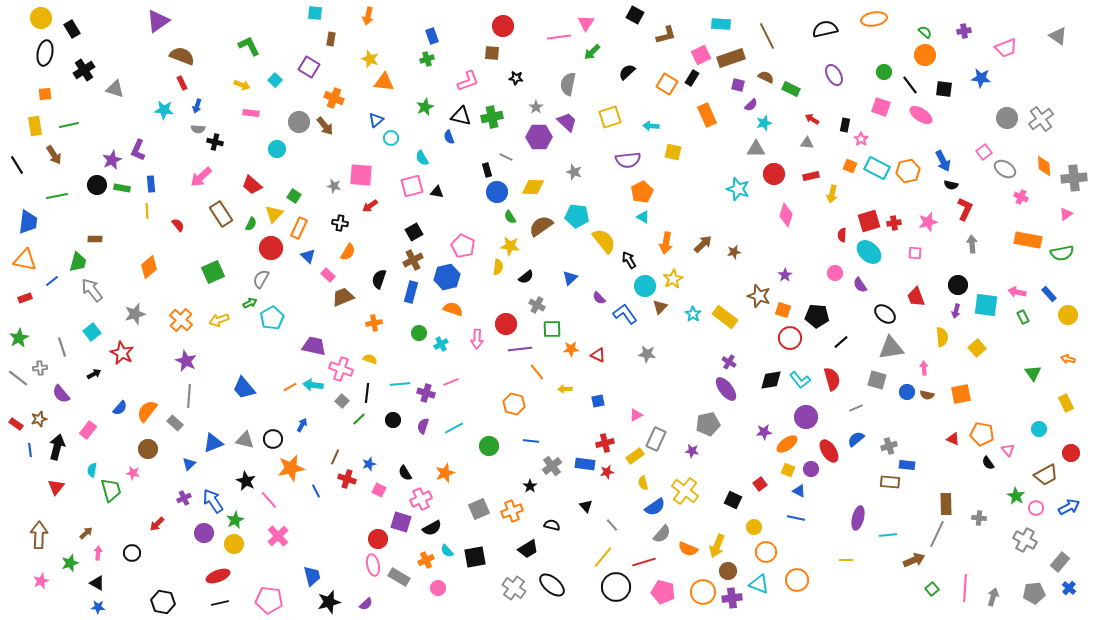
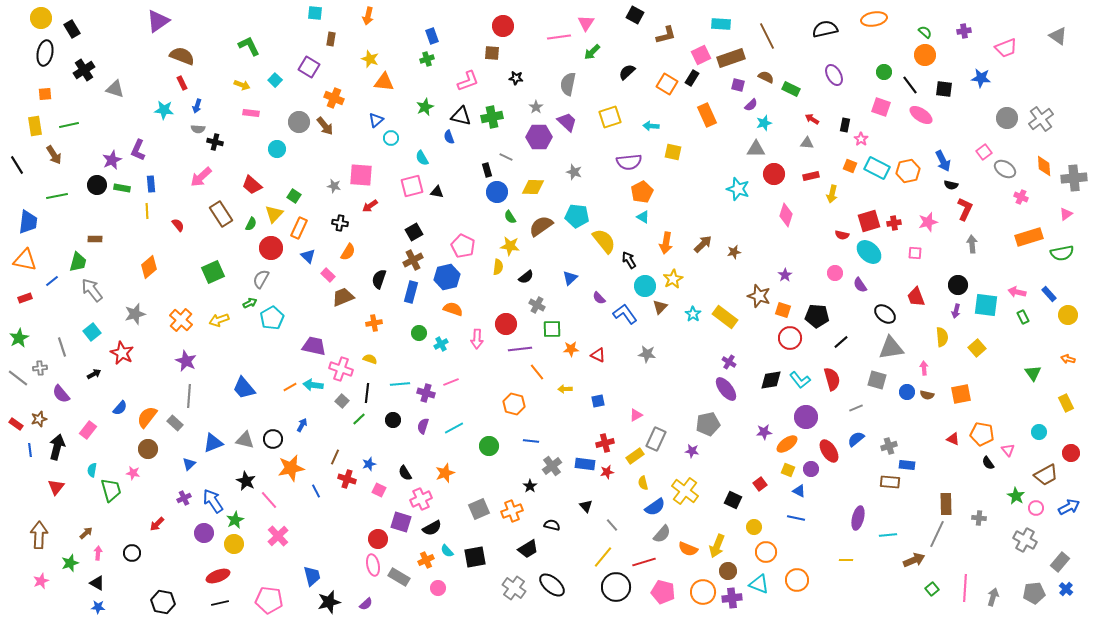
purple semicircle at (628, 160): moved 1 px right, 2 px down
red semicircle at (842, 235): rotated 80 degrees counterclockwise
orange rectangle at (1028, 240): moved 1 px right, 3 px up; rotated 28 degrees counterclockwise
orange semicircle at (147, 411): moved 6 px down
cyan circle at (1039, 429): moved 3 px down
blue cross at (1069, 588): moved 3 px left, 1 px down
